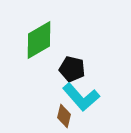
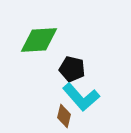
green diamond: rotated 27 degrees clockwise
